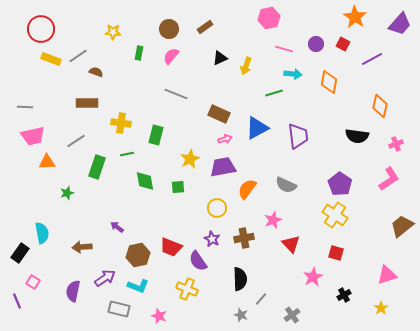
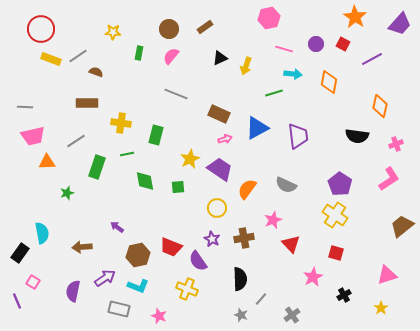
purple trapezoid at (223, 167): moved 3 px left, 2 px down; rotated 44 degrees clockwise
